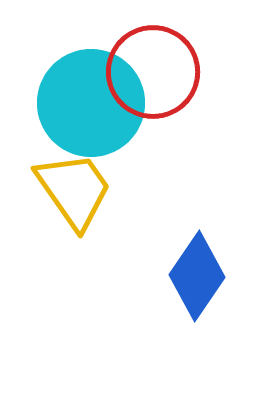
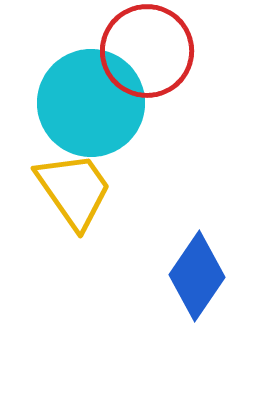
red circle: moved 6 px left, 21 px up
